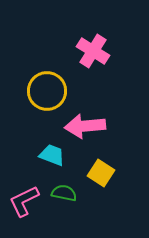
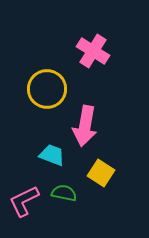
yellow circle: moved 2 px up
pink arrow: rotated 75 degrees counterclockwise
